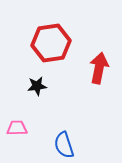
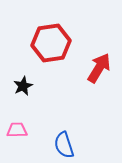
red arrow: rotated 20 degrees clockwise
black star: moved 14 px left; rotated 18 degrees counterclockwise
pink trapezoid: moved 2 px down
